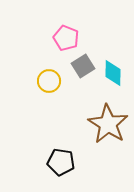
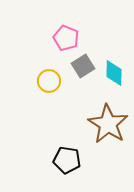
cyan diamond: moved 1 px right
black pentagon: moved 6 px right, 2 px up
